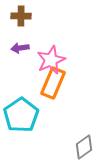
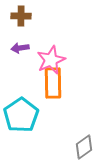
orange rectangle: rotated 24 degrees counterclockwise
